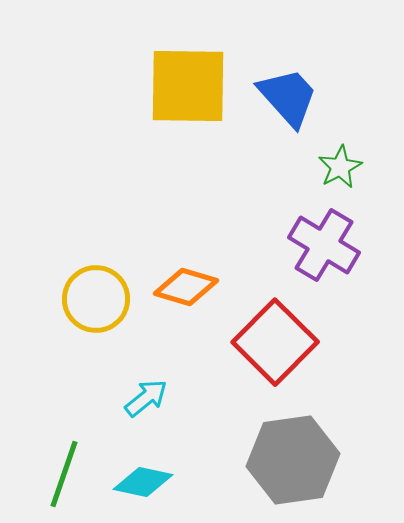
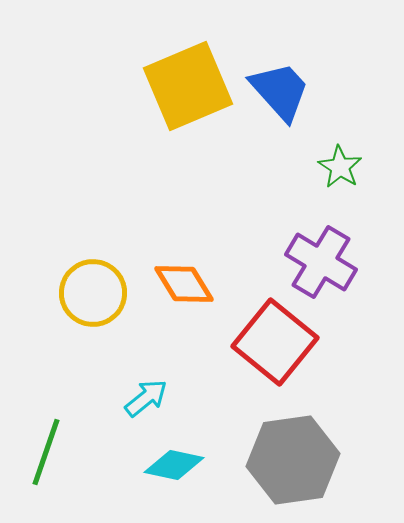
yellow square: rotated 24 degrees counterclockwise
blue trapezoid: moved 8 px left, 6 px up
green star: rotated 12 degrees counterclockwise
purple cross: moved 3 px left, 17 px down
orange diamond: moved 2 px left, 3 px up; rotated 42 degrees clockwise
yellow circle: moved 3 px left, 6 px up
red square: rotated 6 degrees counterclockwise
green line: moved 18 px left, 22 px up
cyan diamond: moved 31 px right, 17 px up
